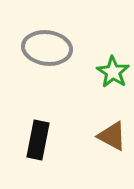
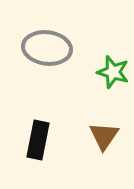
green star: rotated 16 degrees counterclockwise
brown triangle: moved 8 px left; rotated 36 degrees clockwise
